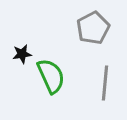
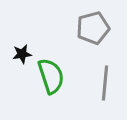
gray pentagon: rotated 12 degrees clockwise
green semicircle: rotated 6 degrees clockwise
